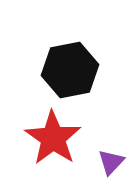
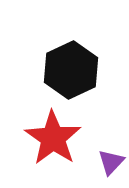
black hexagon: moved 1 px right; rotated 14 degrees counterclockwise
